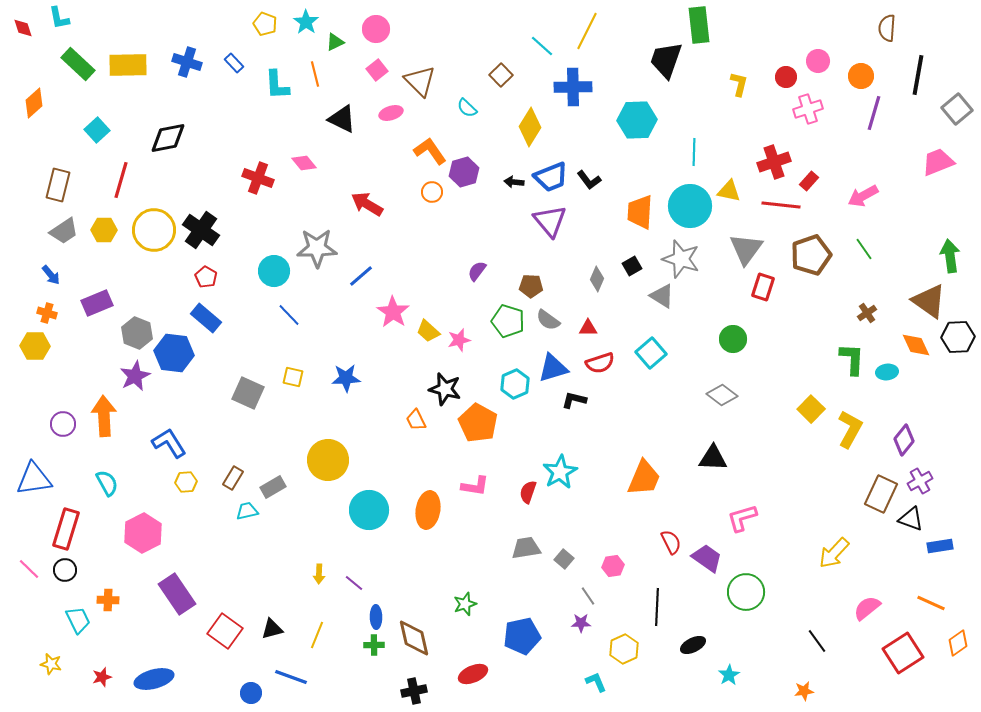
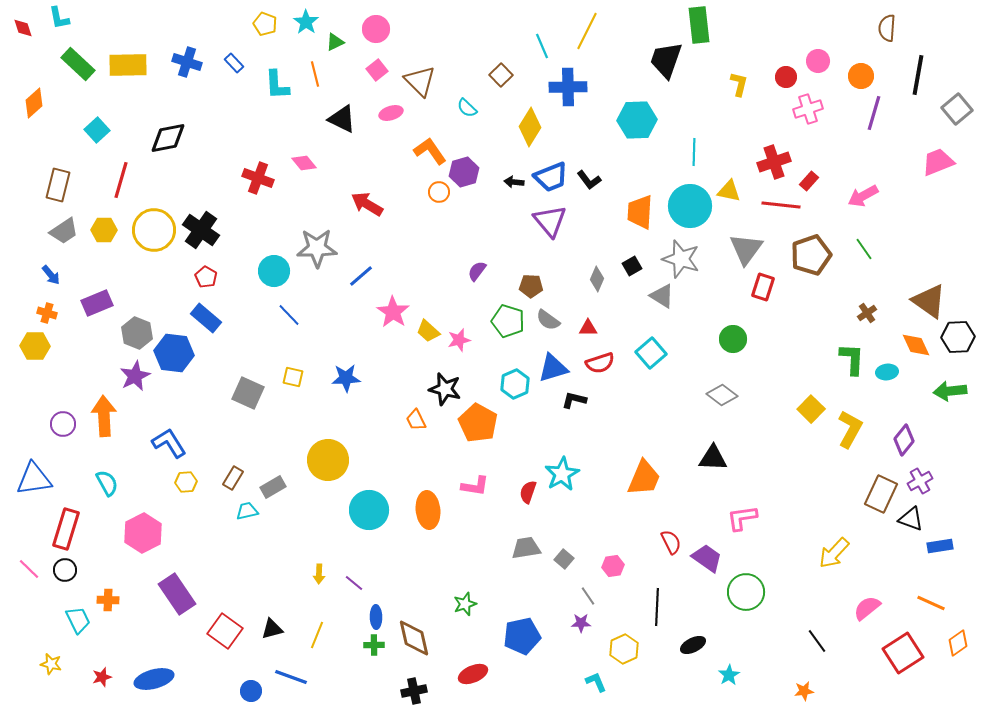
cyan line at (542, 46): rotated 25 degrees clockwise
blue cross at (573, 87): moved 5 px left
orange circle at (432, 192): moved 7 px right
green arrow at (950, 256): moved 135 px down; rotated 88 degrees counterclockwise
cyan star at (560, 472): moved 2 px right, 2 px down
orange ellipse at (428, 510): rotated 15 degrees counterclockwise
pink L-shape at (742, 518): rotated 8 degrees clockwise
blue circle at (251, 693): moved 2 px up
